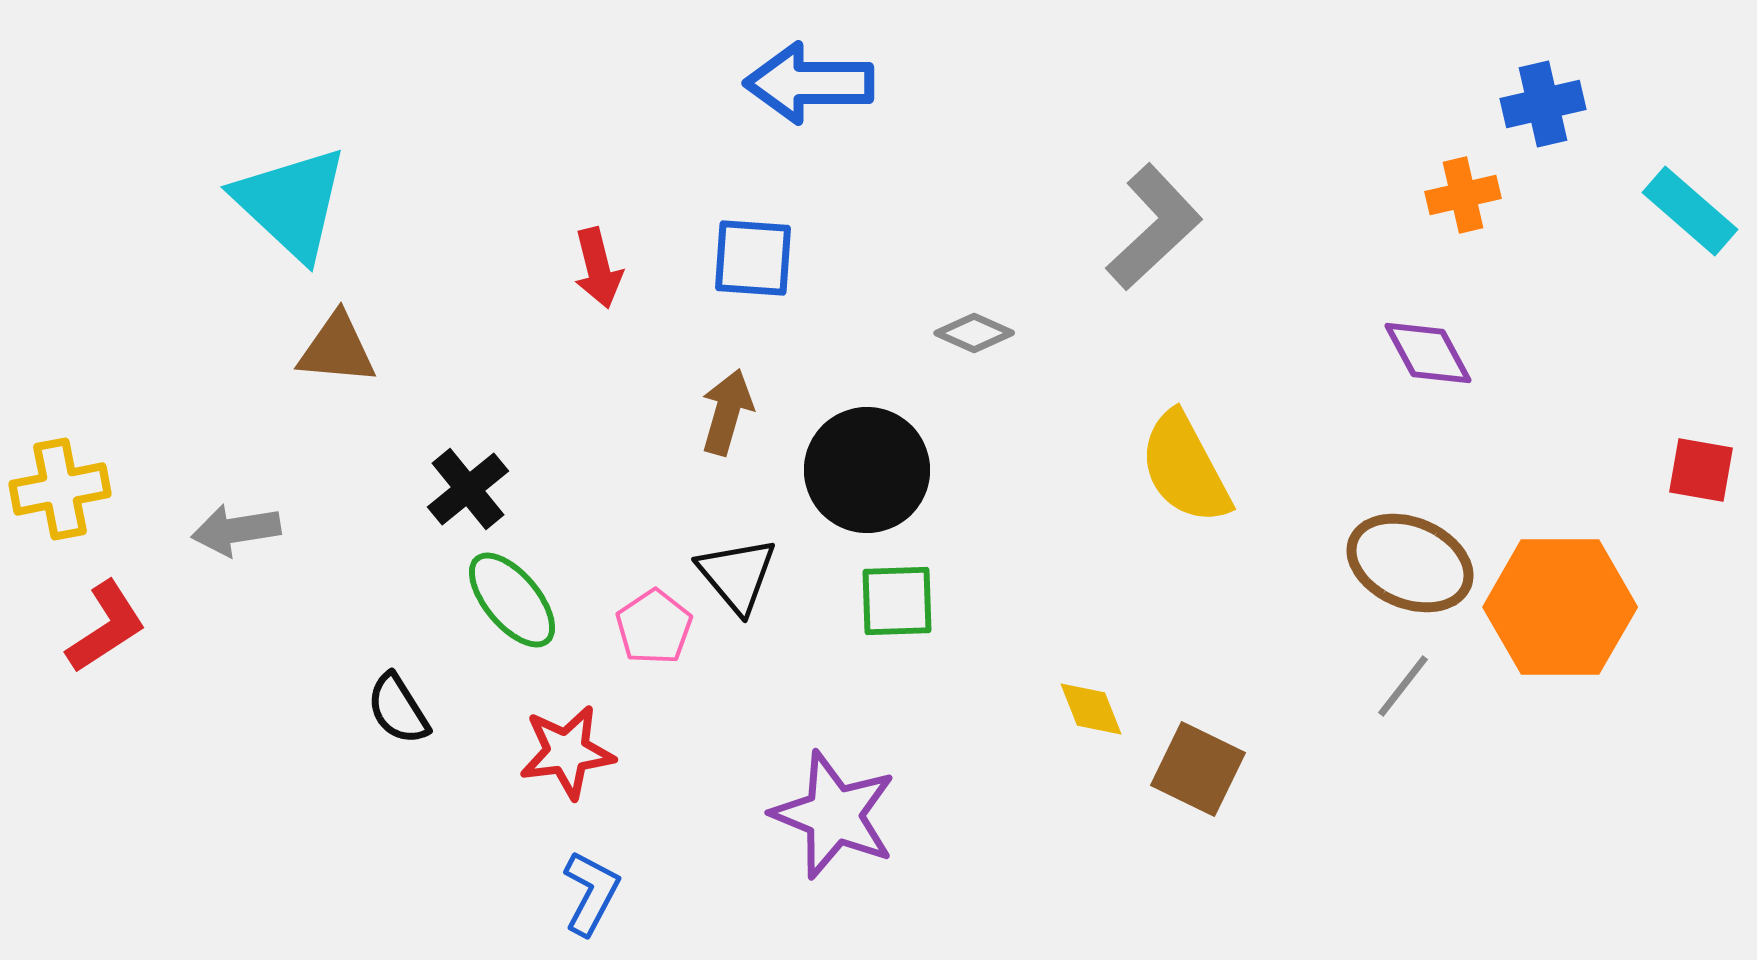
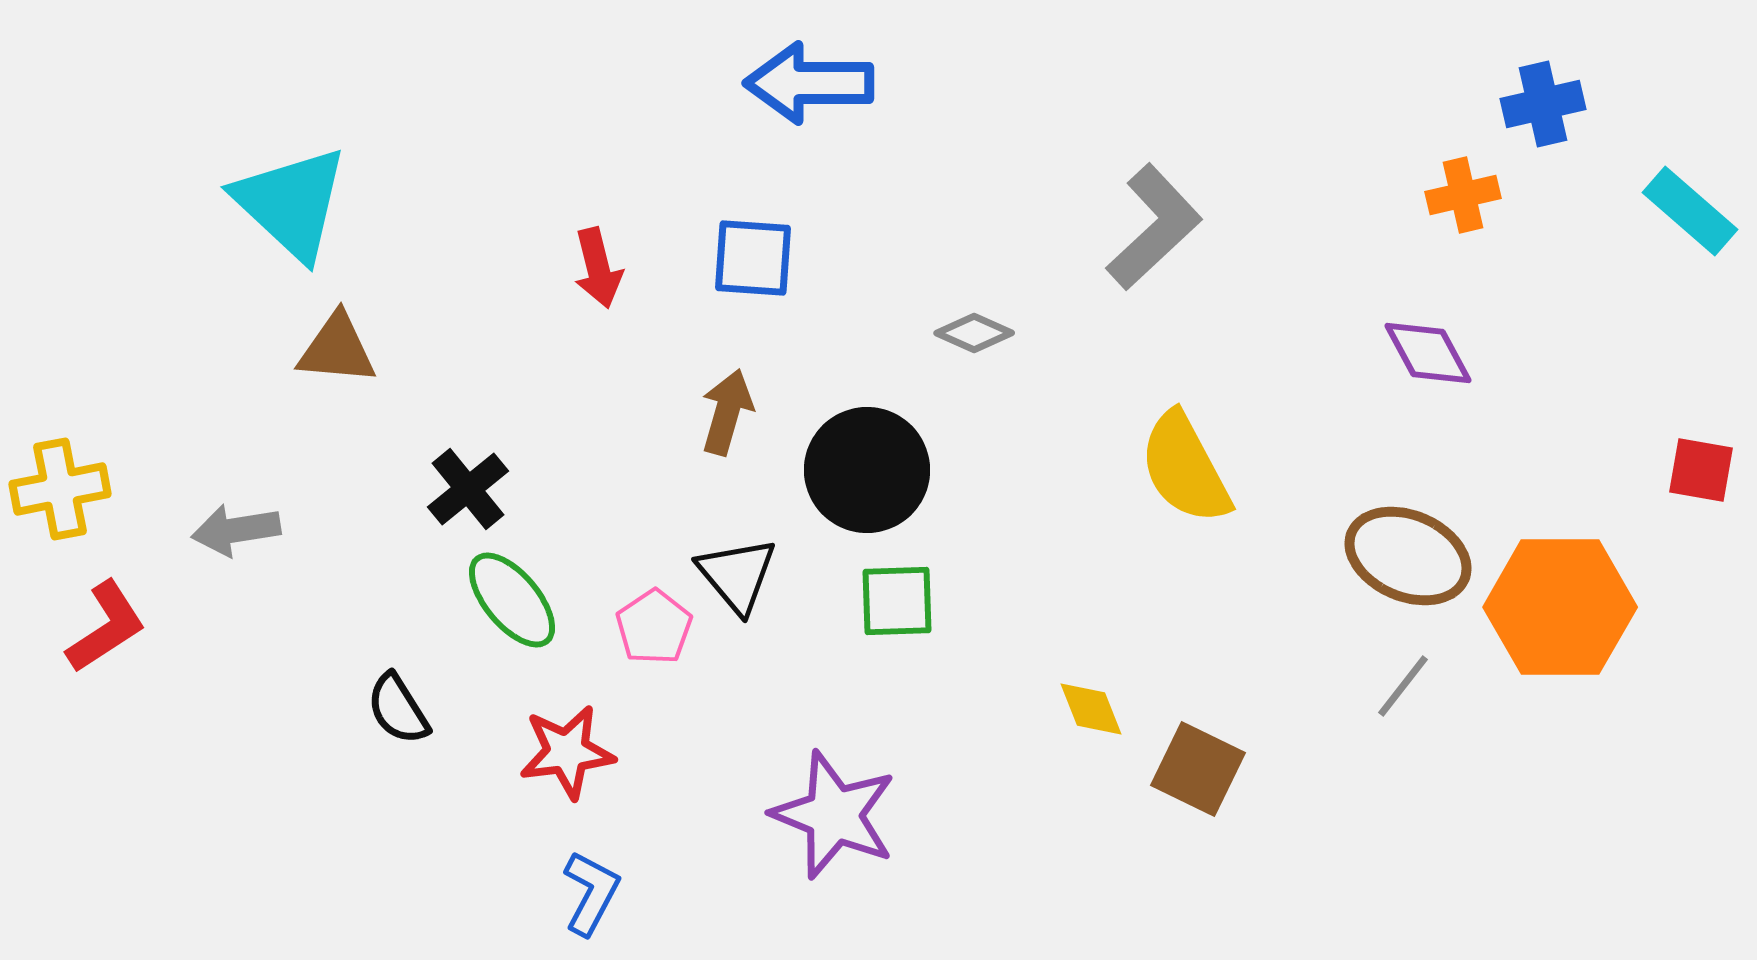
brown ellipse: moved 2 px left, 7 px up
